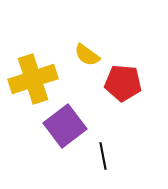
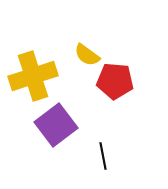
yellow cross: moved 3 px up
red pentagon: moved 8 px left, 2 px up
purple square: moved 9 px left, 1 px up
